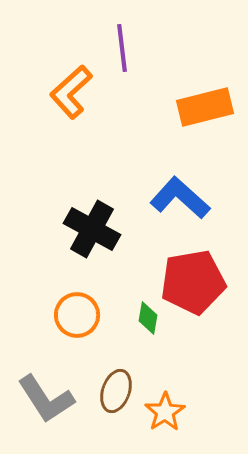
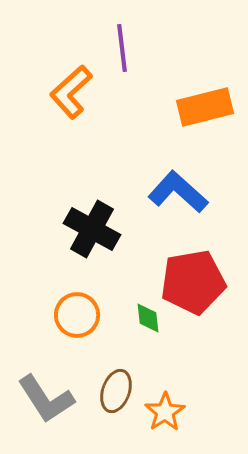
blue L-shape: moved 2 px left, 6 px up
green diamond: rotated 16 degrees counterclockwise
